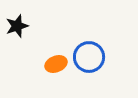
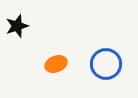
blue circle: moved 17 px right, 7 px down
